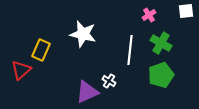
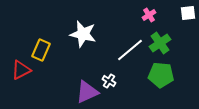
white square: moved 2 px right, 2 px down
green cross: moved 1 px left; rotated 25 degrees clockwise
white line: rotated 44 degrees clockwise
red triangle: rotated 15 degrees clockwise
green pentagon: rotated 25 degrees clockwise
